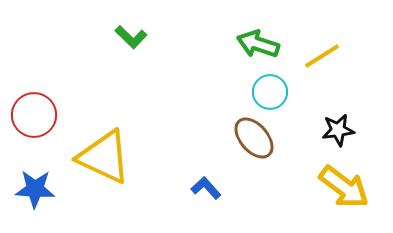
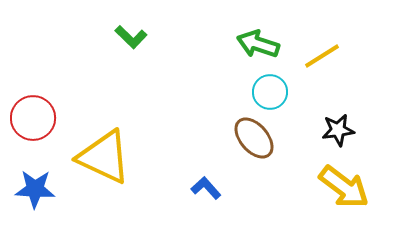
red circle: moved 1 px left, 3 px down
